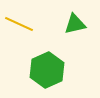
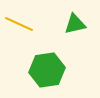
green hexagon: rotated 16 degrees clockwise
